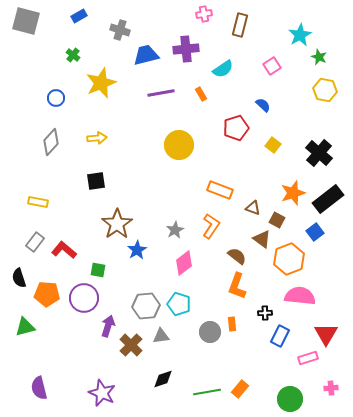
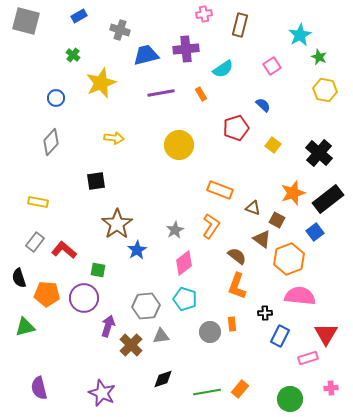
yellow arrow at (97, 138): moved 17 px right; rotated 12 degrees clockwise
cyan pentagon at (179, 304): moved 6 px right, 5 px up
